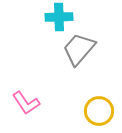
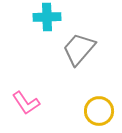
cyan cross: moved 12 px left
